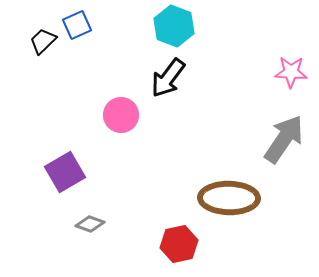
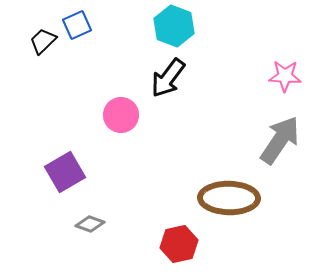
pink star: moved 6 px left, 4 px down
gray arrow: moved 4 px left, 1 px down
